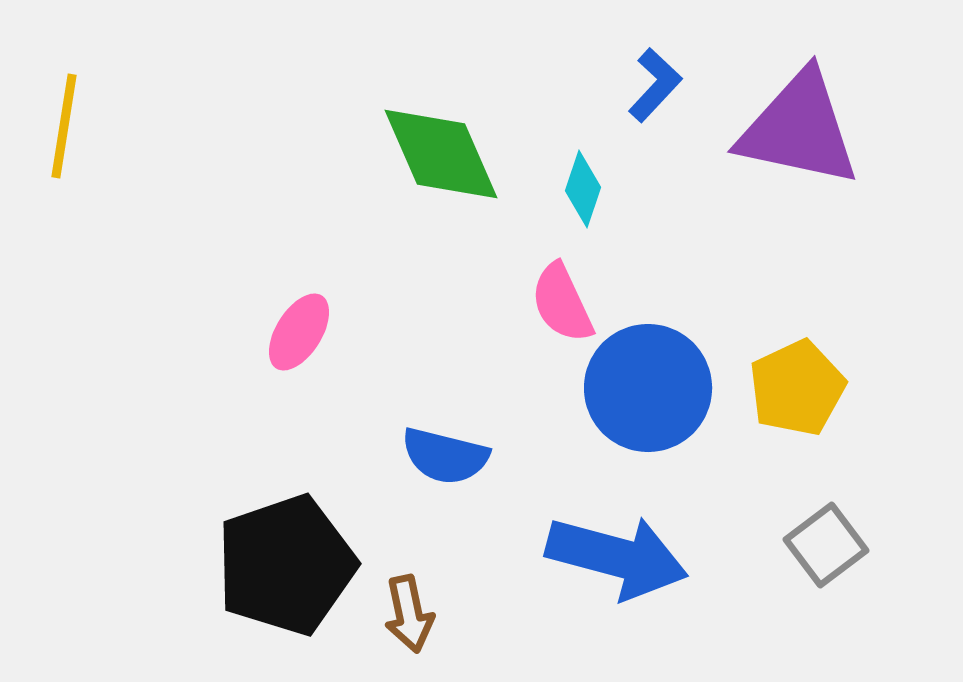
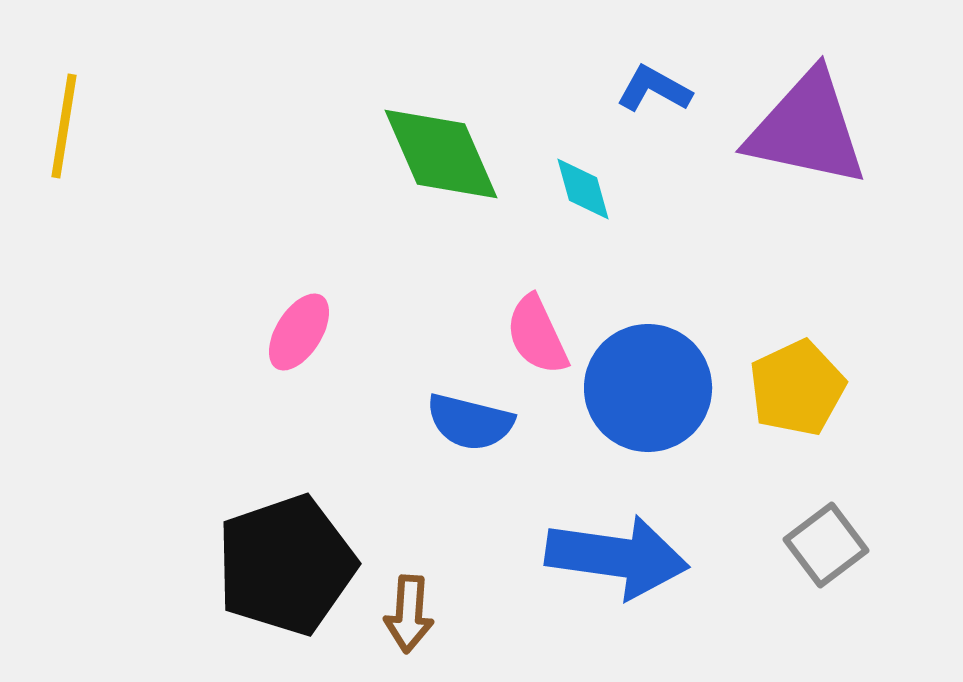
blue L-shape: moved 1 px left, 4 px down; rotated 104 degrees counterclockwise
purple triangle: moved 8 px right
cyan diamond: rotated 34 degrees counterclockwise
pink semicircle: moved 25 px left, 32 px down
blue semicircle: moved 25 px right, 34 px up
blue arrow: rotated 7 degrees counterclockwise
brown arrow: rotated 16 degrees clockwise
